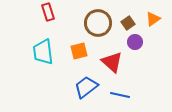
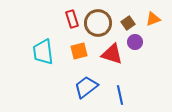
red rectangle: moved 24 px right, 7 px down
orange triangle: rotated 14 degrees clockwise
red triangle: moved 8 px up; rotated 25 degrees counterclockwise
blue line: rotated 66 degrees clockwise
